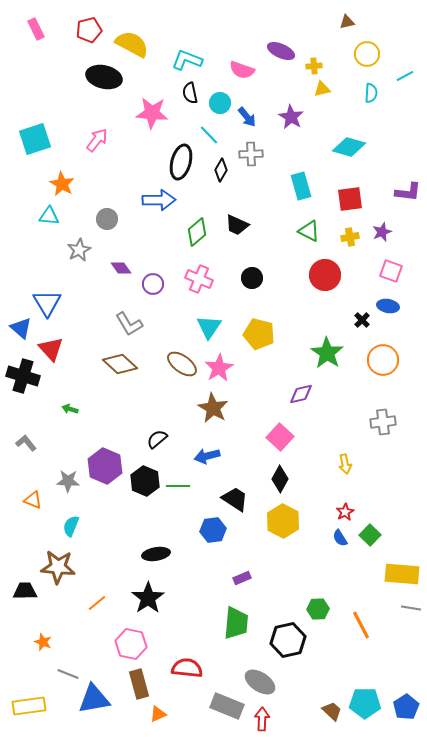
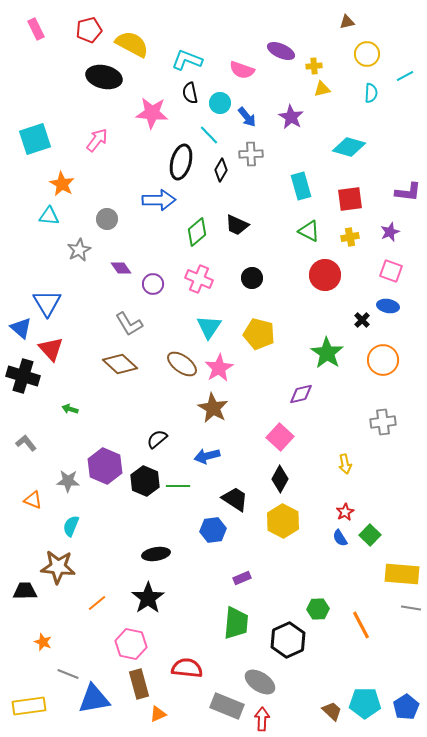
purple star at (382, 232): moved 8 px right
black hexagon at (288, 640): rotated 12 degrees counterclockwise
